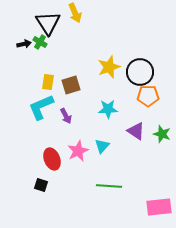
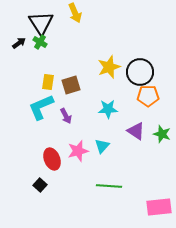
black triangle: moved 7 px left
black arrow: moved 5 px left, 1 px up; rotated 24 degrees counterclockwise
pink star: rotated 10 degrees clockwise
black square: moved 1 px left; rotated 24 degrees clockwise
